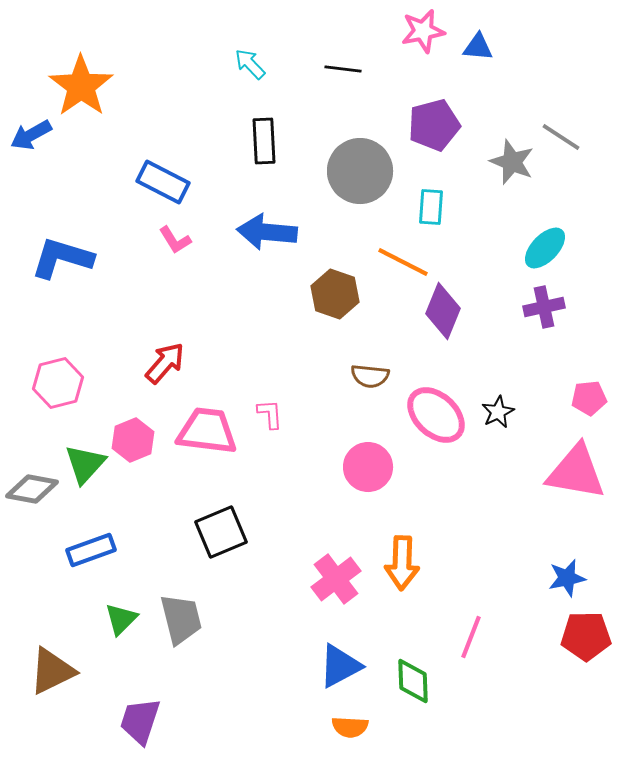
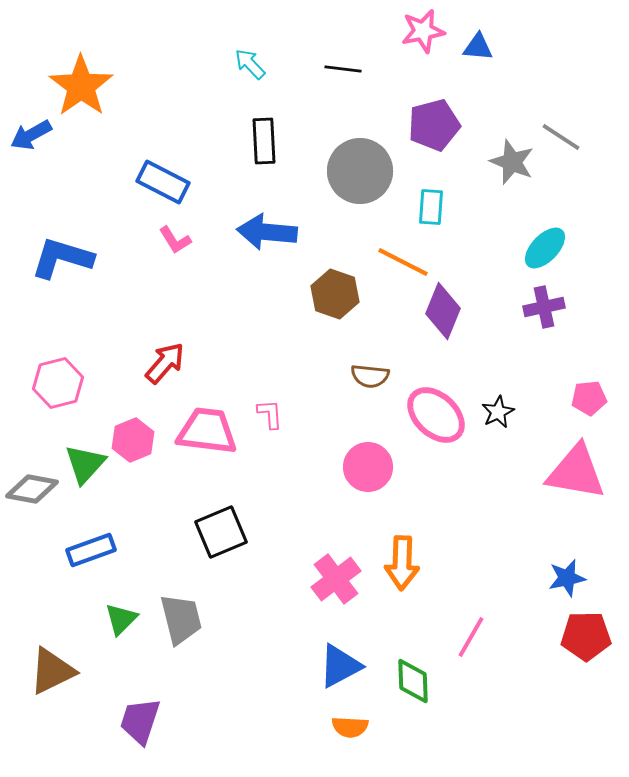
pink line at (471, 637): rotated 9 degrees clockwise
